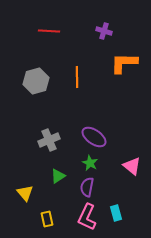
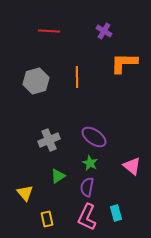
purple cross: rotated 14 degrees clockwise
